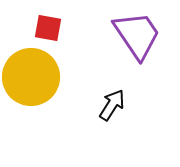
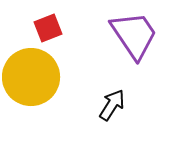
red square: rotated 32 degrees counterclockwise
purple trapezoid: moved 3 px left
